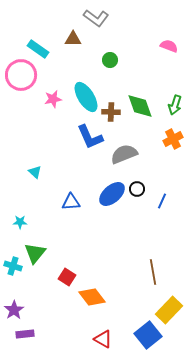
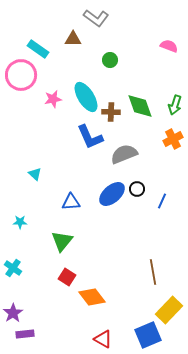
cyan triangle: moved 2 px down
green triangle: moved 27 px right, 12 px up
cyan cross: moved 2 px down; rotated 18 degrees clockwise
purple star: moved 1 px left, 3 px down
blue square: rotated 16 degrees clockwise
